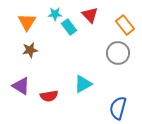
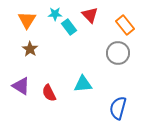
orange triangle: moved 2 px up
brown star: moved 1 px up; rotated 28 degrees counterclockwise
cyan triangle: rotated 24 degrees clockwise
red semicircle: moved 3 px up; rotated 72 degrees clockwise
